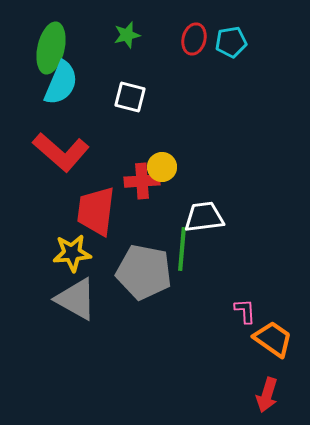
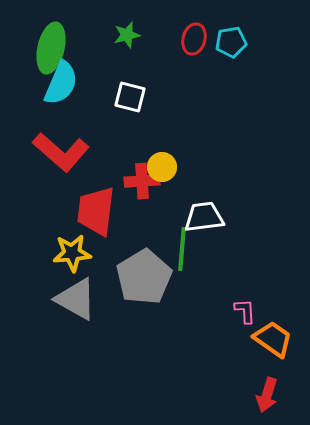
gray pentagon: moved 5 px down; rotated 30 degrees clockwise
